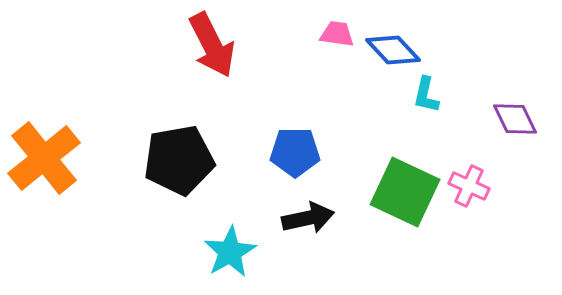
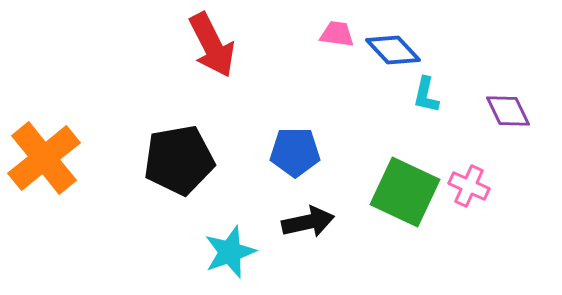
purple diamond: moved 7 px left, 8 px up
black arrow: moved 4 px down
cyan star: rotated 10 degrees clockwise
